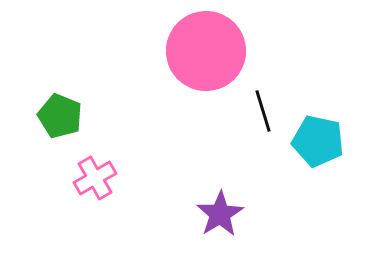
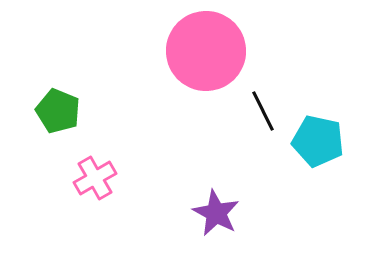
black line: rotated 9 degrees counterclockwise
green pentagon: moved 2 px left, 5 px up
purple star: moved 4 px left, 1 px up; rotated 12 degrees counterclockwise
